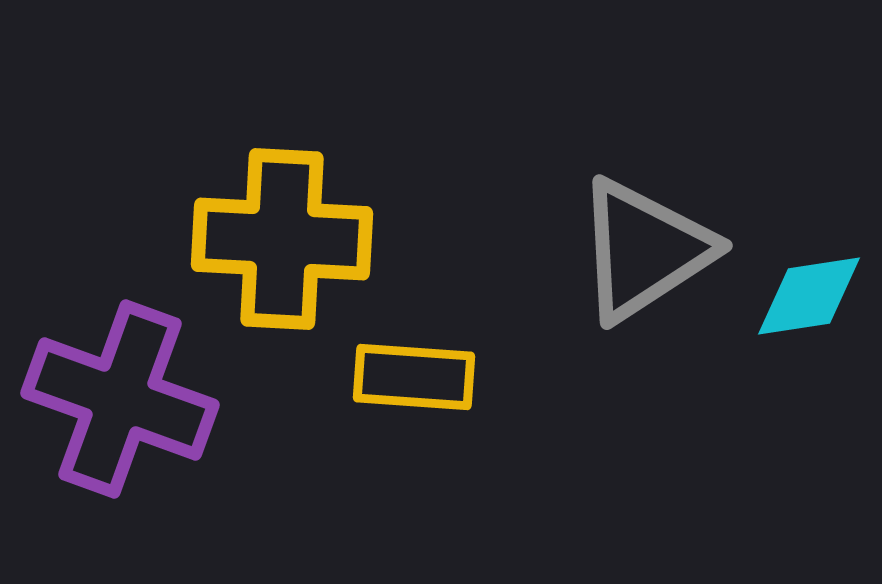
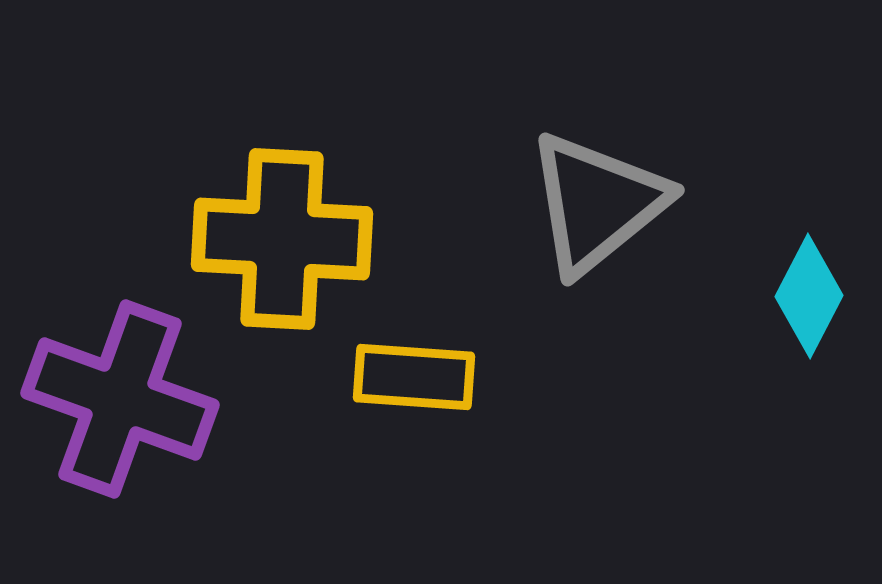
gray triangle: moved 47 px left, 47 px up; rotated 6 degrees counterclockwise
cyan diamond: rotated 54 degrees counterclockwise
